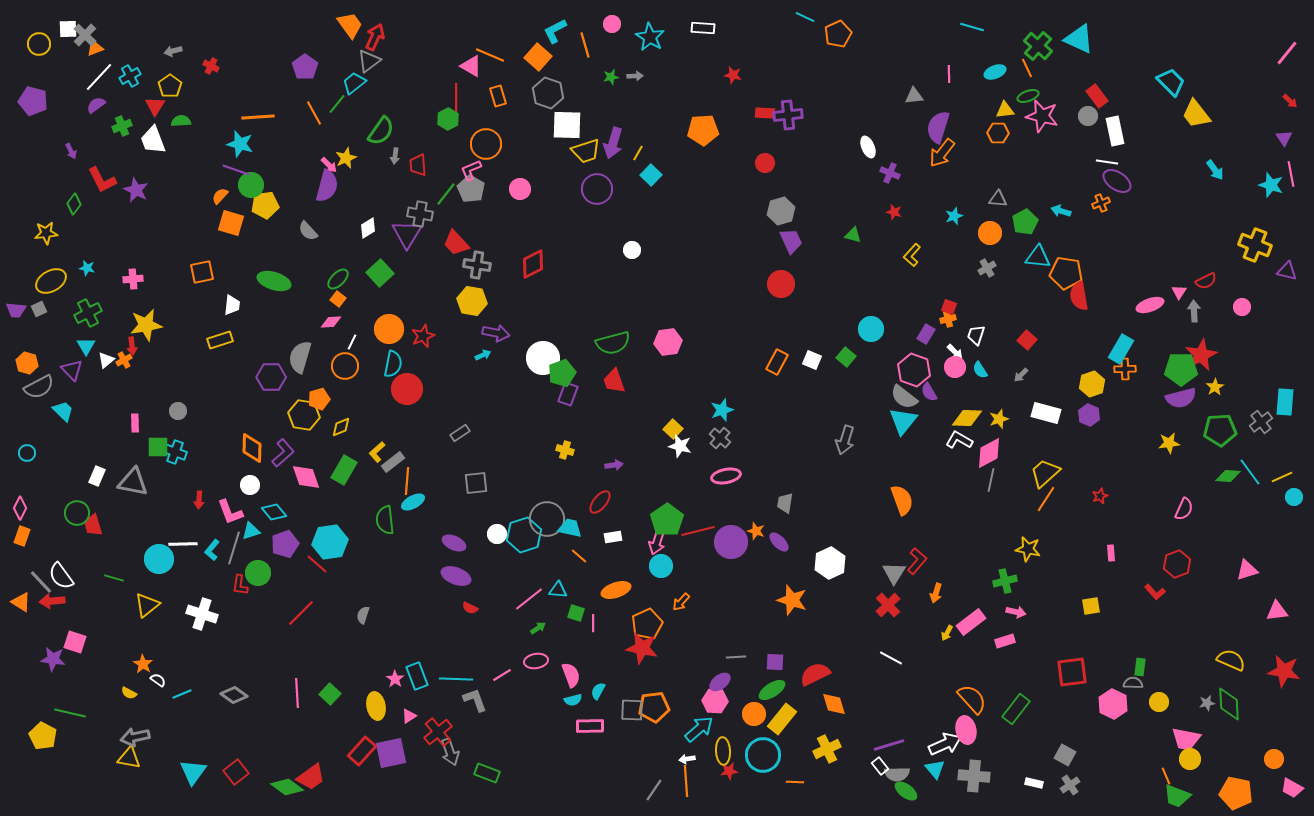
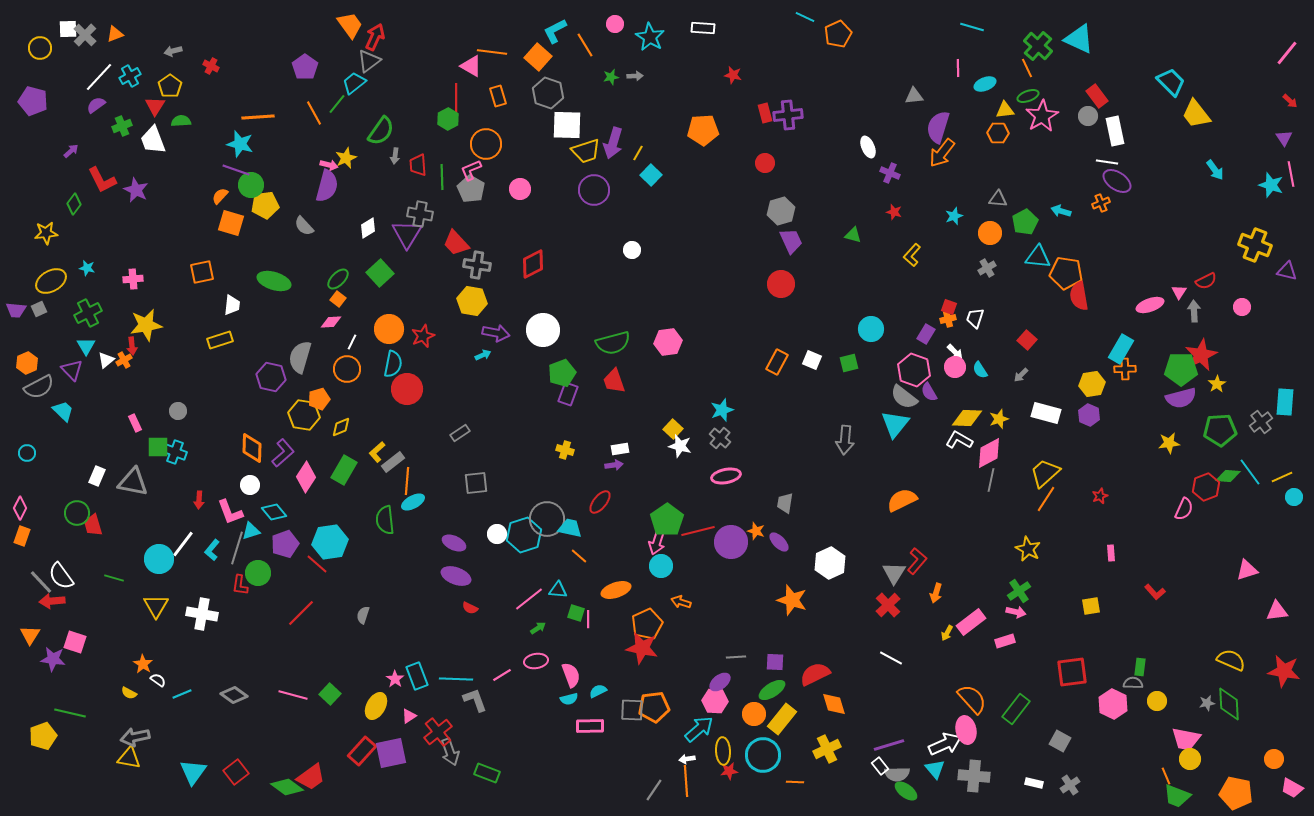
pink circle at (612, 24): moved 3 px right
yellow circle at (39, 44): moved 1 px right, 4 px down
orange line at (585, 45): rotated 15 degrees counterclockwise
orange triangle at (95, 48): moved 20 px right, 14 px up
orange line at (490, 55): moved 2 px right, 3 px up; rotated 16 degrees counterclockwise
cyan ellipse at (995, 72): moved 10 px left, 12 px down
pink line at (949, 74): moved 9 px right, 6 px up
red rectangle at (765, 113): rotated 72 degrees clockwise
pink star at (1042, 116): rotated 28 degrees clockwise
purple arrow at (71, 151): rotated 105 degrees counterclockwise
pink arrow at (329, 165): rotated 30 degrees counterclockwise
purple circle at (597, 189): moved 3 px left, 1 px down
green line at (446, 194): moved 4 px left, 17 px up; rotated 40 degrees counterclockwise
gray semicircle at (308, 231): moved 4 px left, 5 px up
white trapezoid at (976, 335): moved 1 px left, 17 px up
green square at (846, 357): moved 3 px right, 6 px down; rotated 36 degrees clockwise
white circle at (543, 358): moved 28 px up
orange hexagon at (27, 363): rotated 20 degrees clockwise
orange circle at (345, 366): moved 2 px right, 3 px down
purple hexagon at (271, 377): rotated 12 degrees clockwise
yellow hexagon at (1092, 384): rotated 10 degrees clockwise
yellow star at (1215, 387): moved 2 px right, 3 px up
cyan triangle at (903, 421): moved 8 px left, 3 px down
pink rectangle at (135, 423): rotated 24 degrees counterclockwise
gray arrow at (845, 440): rotated 12 degrees counterclockwise
pink diamond at (306, 477): rotated 52 degrees clockwise
orange semicircle at (902, 500): rotated 96 degrees counterclockwise
white rectangle at (613, 537): moved 7 px right, 88 px up
white line at (183, 544): rotated 52 degrees counterclockwise
gray line at (234, 548): moved 3 px right
yellow star at (1028, 549): rotated 15 degrees clockwise
red hexagon at (1177, 564): moved 29 px right, 77 px up
green cross at (1005, 581): moved 14 px right, 10 px down; rotated 20 degrees counterclockwise
orange triangle at (21, 602): moved 9 px right, 33 px down; rotated 30 degrees clockwise
orange arrow at (681, 602): rotated 66 degrees clockwise
yellow triangle at (147, 605): moved 9 px right, 1 px down; rotated 20 degrees counterclockwise
white cross at (202, 614): rotated 8 degrees counterclockwise
pink line at (593, 623): moved 5 px left, 4 px up
cyan semicircle at (598, 691): rotated 36 degrees clockwise
pink line at (297, 693): moved 4 px left, 2 px down; rotated 72 degrees counterclockwise
cyan semicircle at (573, 700): moved 4 px left, 1 px up
yellow circle at (1159, 702): moved 2 px left, 1 px up
yellow ellipse at (376, 706): rotated 40 degrees clockwise
yellow pentagon at (43, 736): rotated 24 degrees clockwise
gray square at (1065, 755): moved 5 px left, 14 px up
